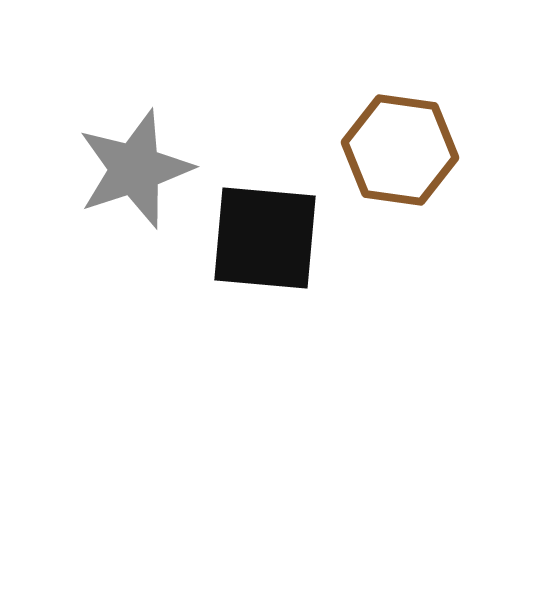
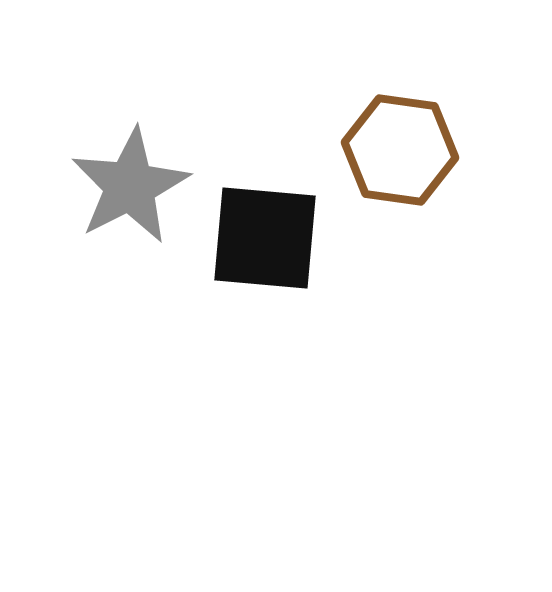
gray star: moved 5 px left, 17 px down; rotated 9 degrees counterclockwise
